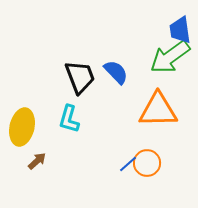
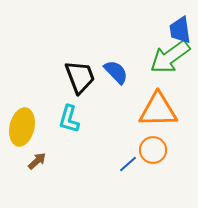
orange circle: moved 6 px right, 13 px up
